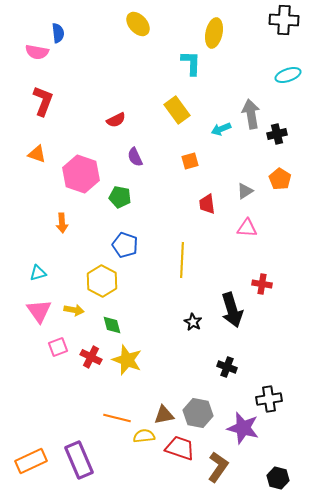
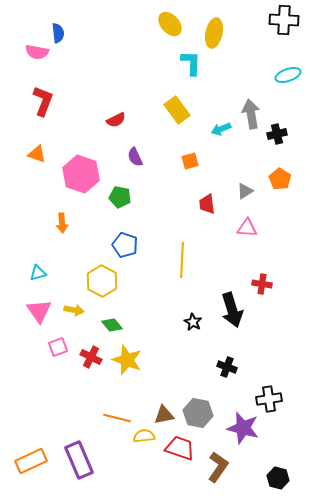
yellow ellipse at (138, 24): moved 32 px right
green diamond at (112, 325): rotated 25 degrees counterclockwise
